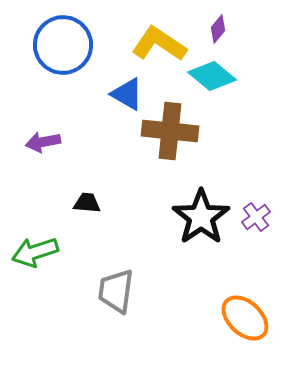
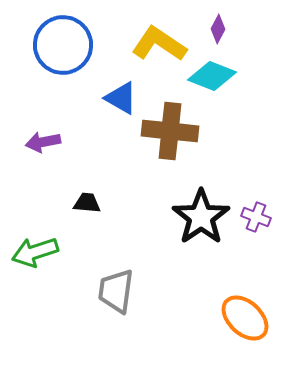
purple diamond: rotated 12 degrees counterclockwise
cyan diamond: rotated 18 degrees counterclockwise
blue triangle: moved 6 px left, 4 px down
purple cross: rotated 32 degrees counterclockwise
